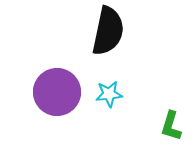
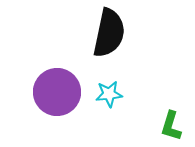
black semicircle: moved 1 px right, 2 px down
